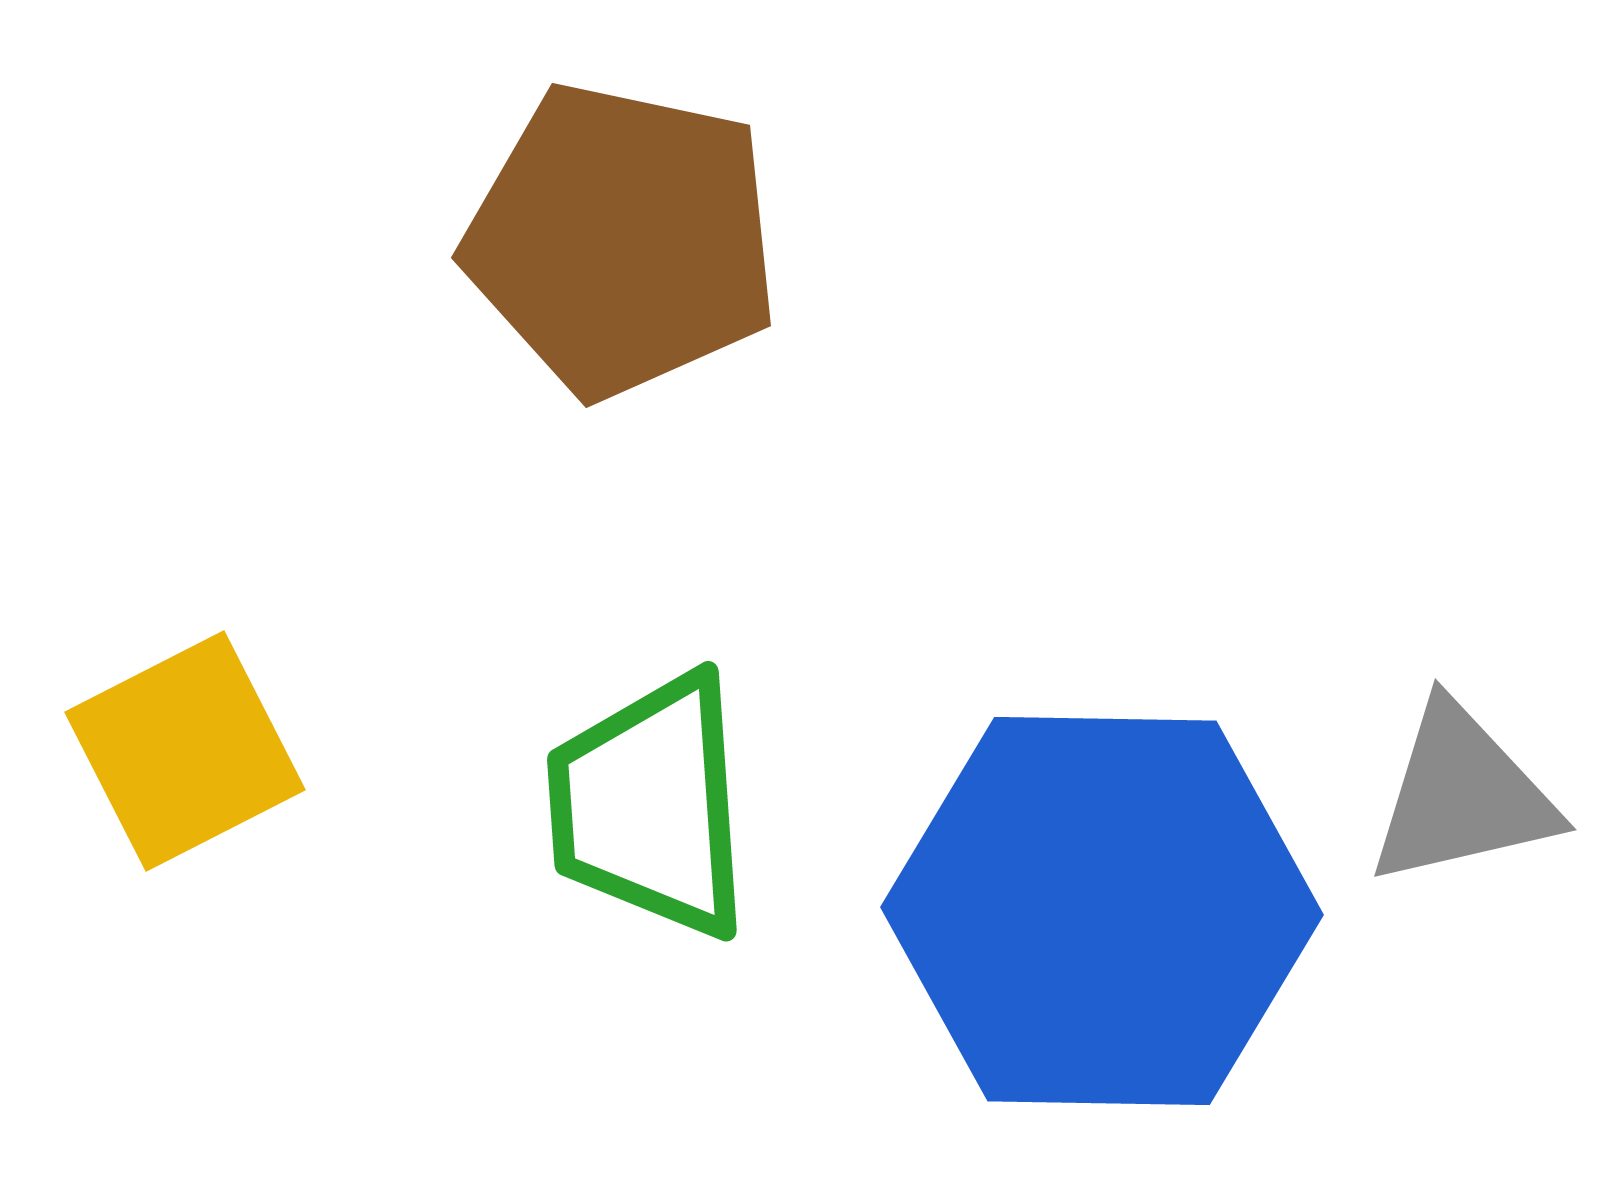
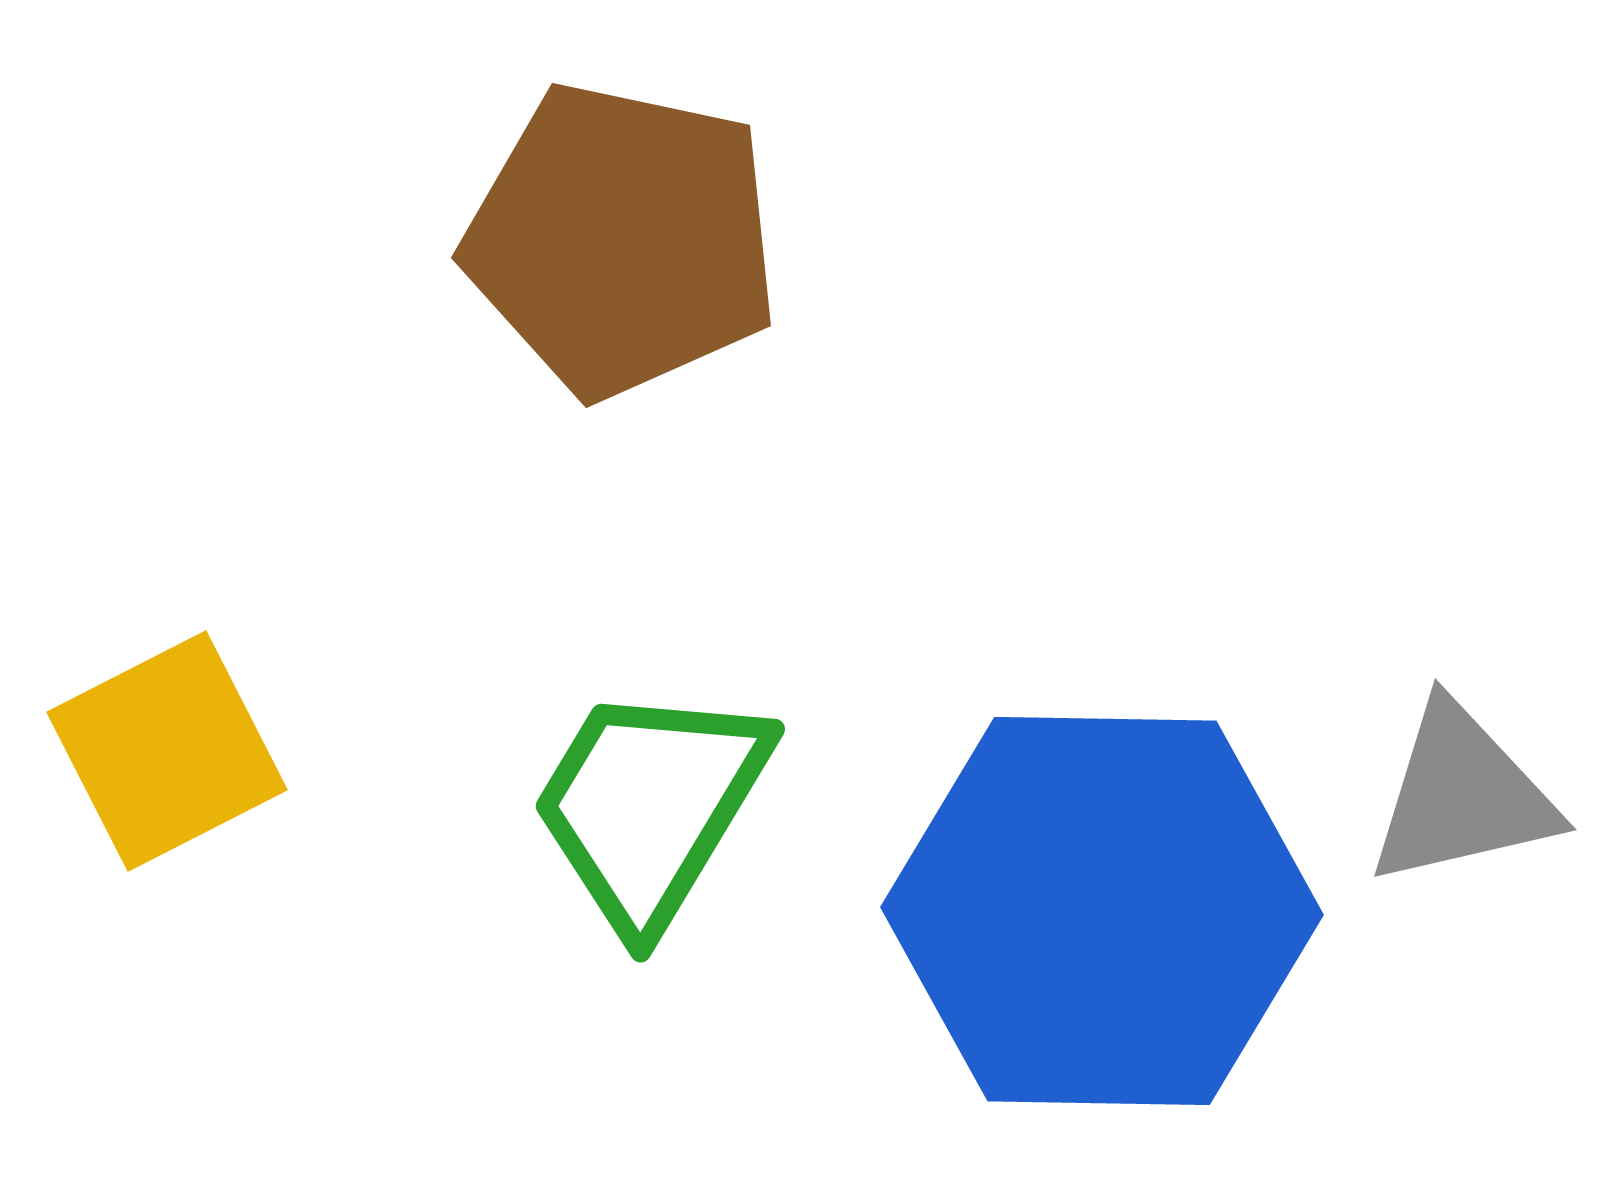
yellow square: moved 18 px left
green trapezoid: rotated 35 degrees clockwise
